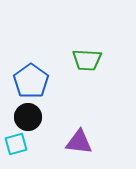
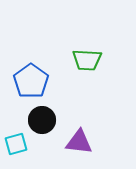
black circle: moved 14 px right, 3 px down
